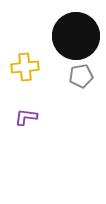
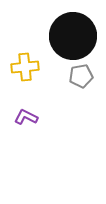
black circle: moved 3 px left
purple L-shape: rotated 20 degrees clockwise
